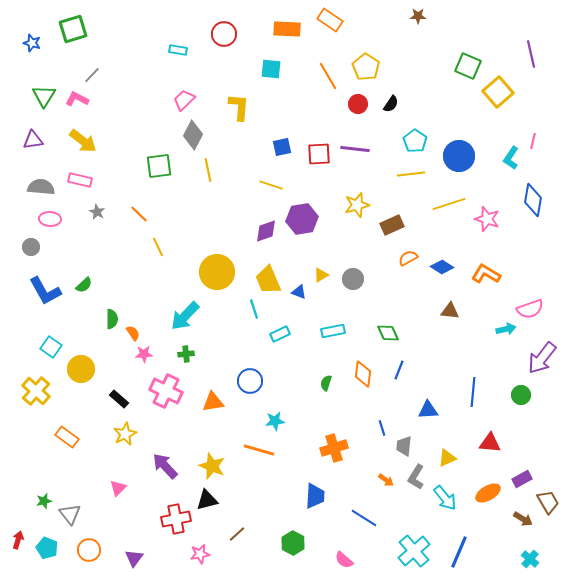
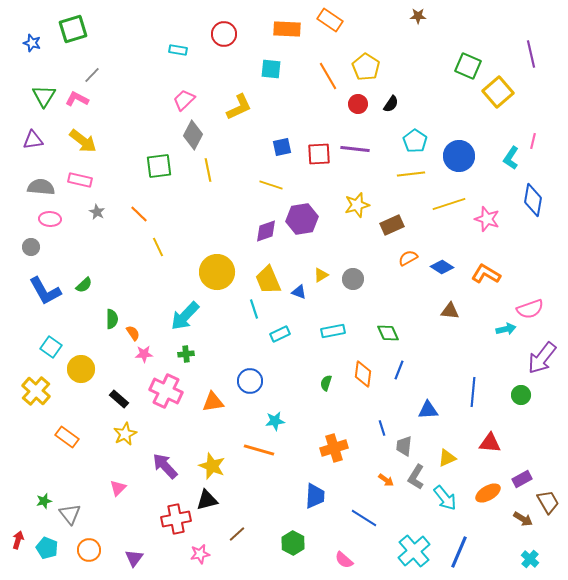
yellow L-shape at (239, 107): rotated 60 degrees clockwise
